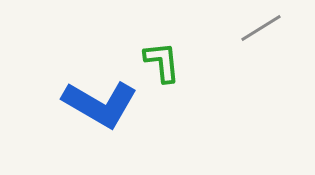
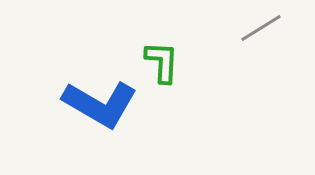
green L-shape: rotated 9 degrees clockwise
